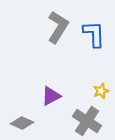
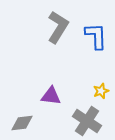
blue L-shape: moved 2 px right, 2 px down
purple triangle: rotated 35 degrees clockwise
gray diamond: rotated 30 degrees counterclockwise
